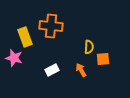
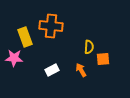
pink star: rotated 12 degrees counterclockwise
